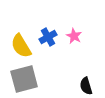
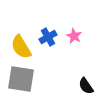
yellow semicircle: moved 1 px down
gray square: moved 3 px left; rotated 24 degrees clockwise
black semicircle: rotated 18 degrees counterclockwise
